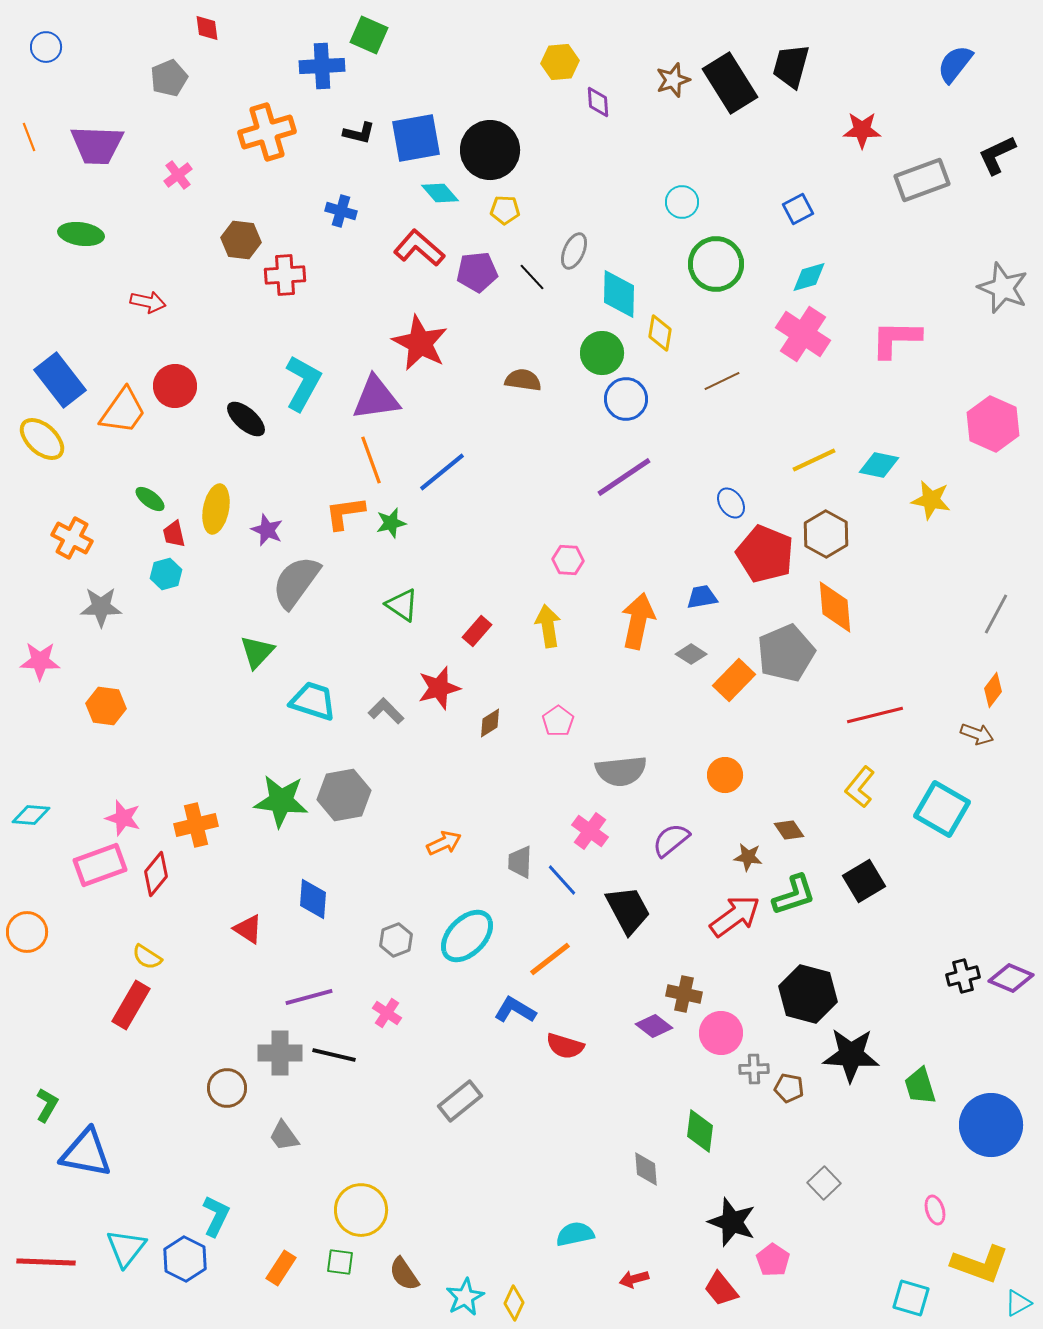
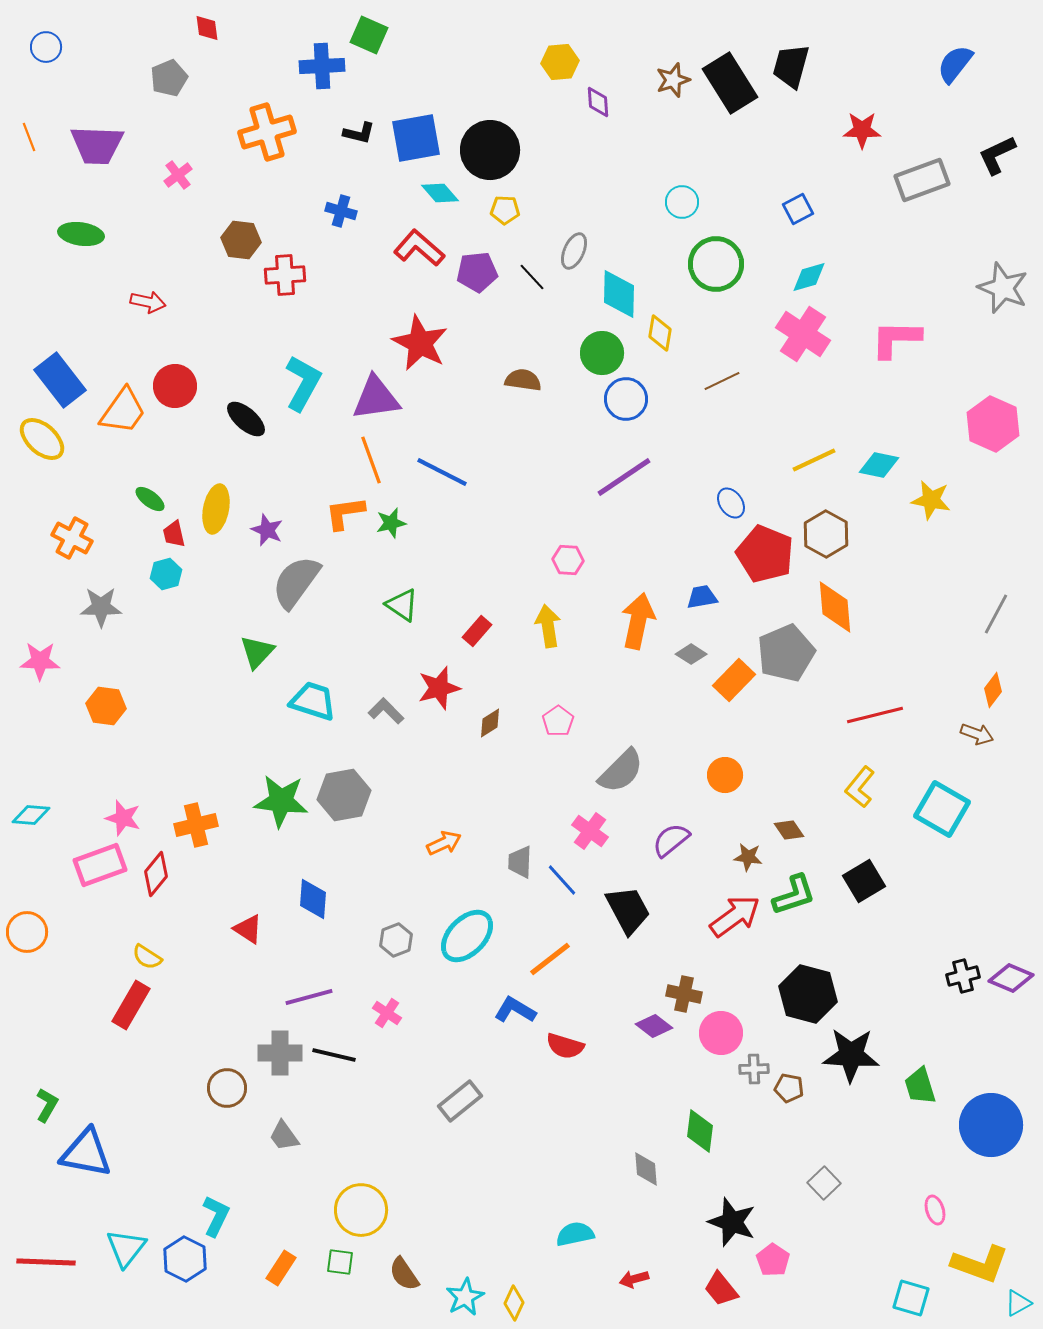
blue line at (442, 472): rotated 66 degrees clockwise
gray semicircle at (621, 771): rotated 39 degrees counterclockwise
